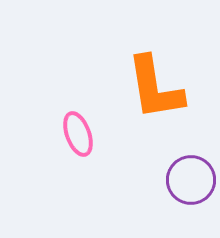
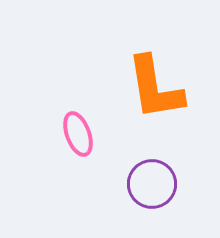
purple circle: moved 39 px left, 4 px down
